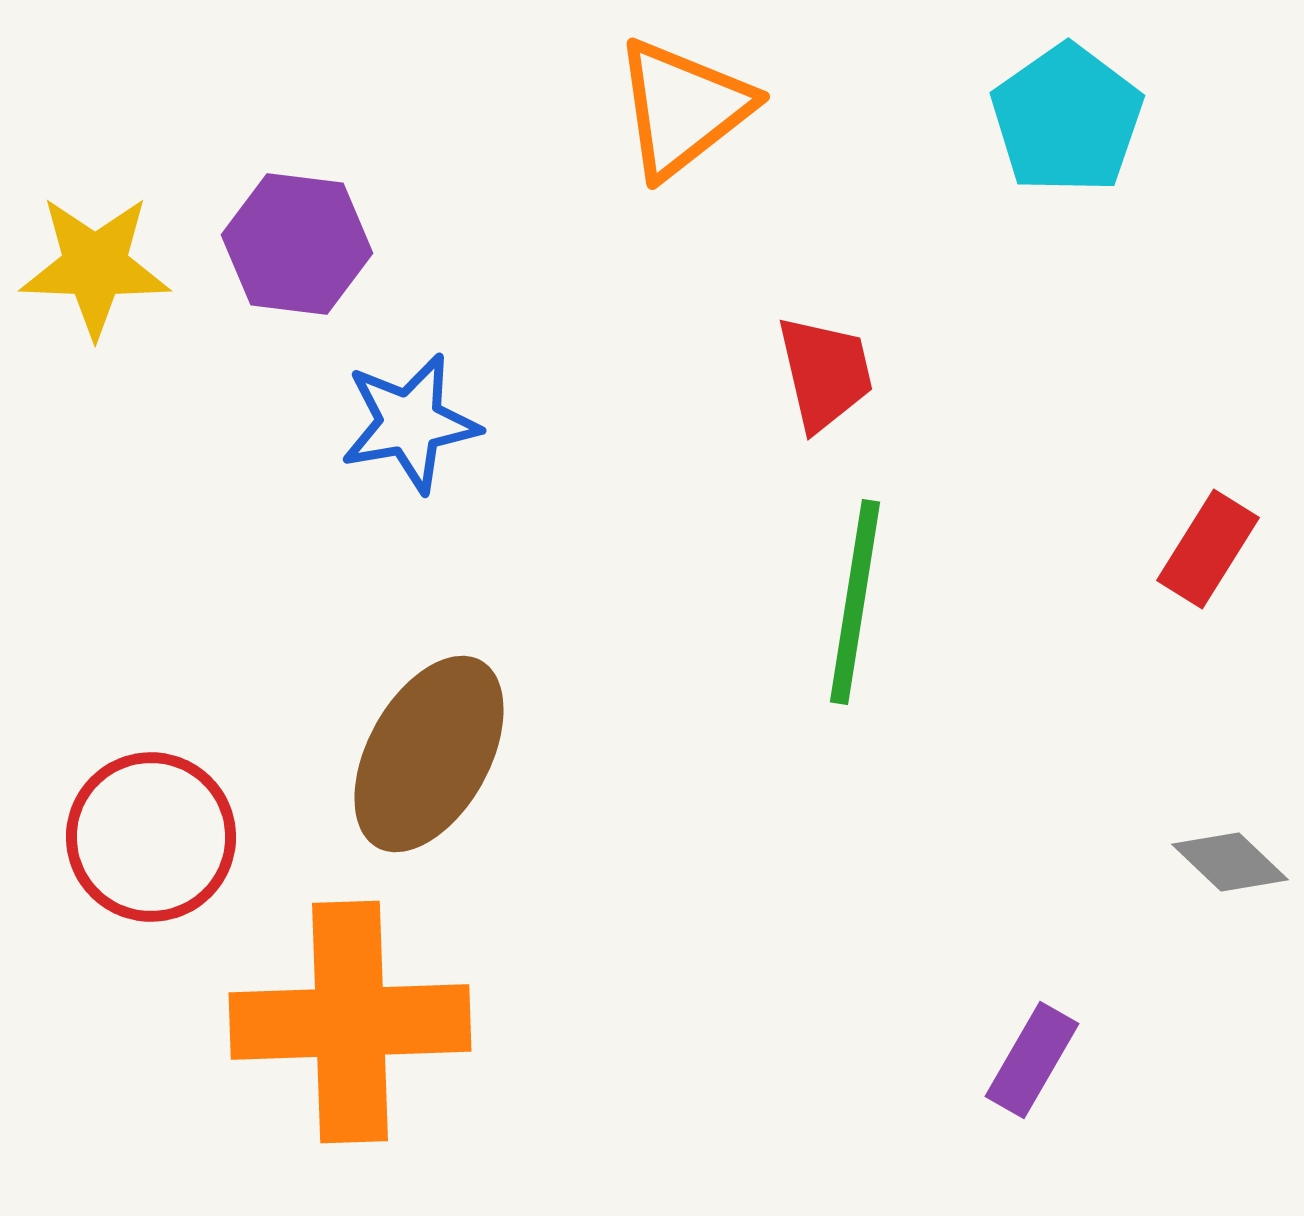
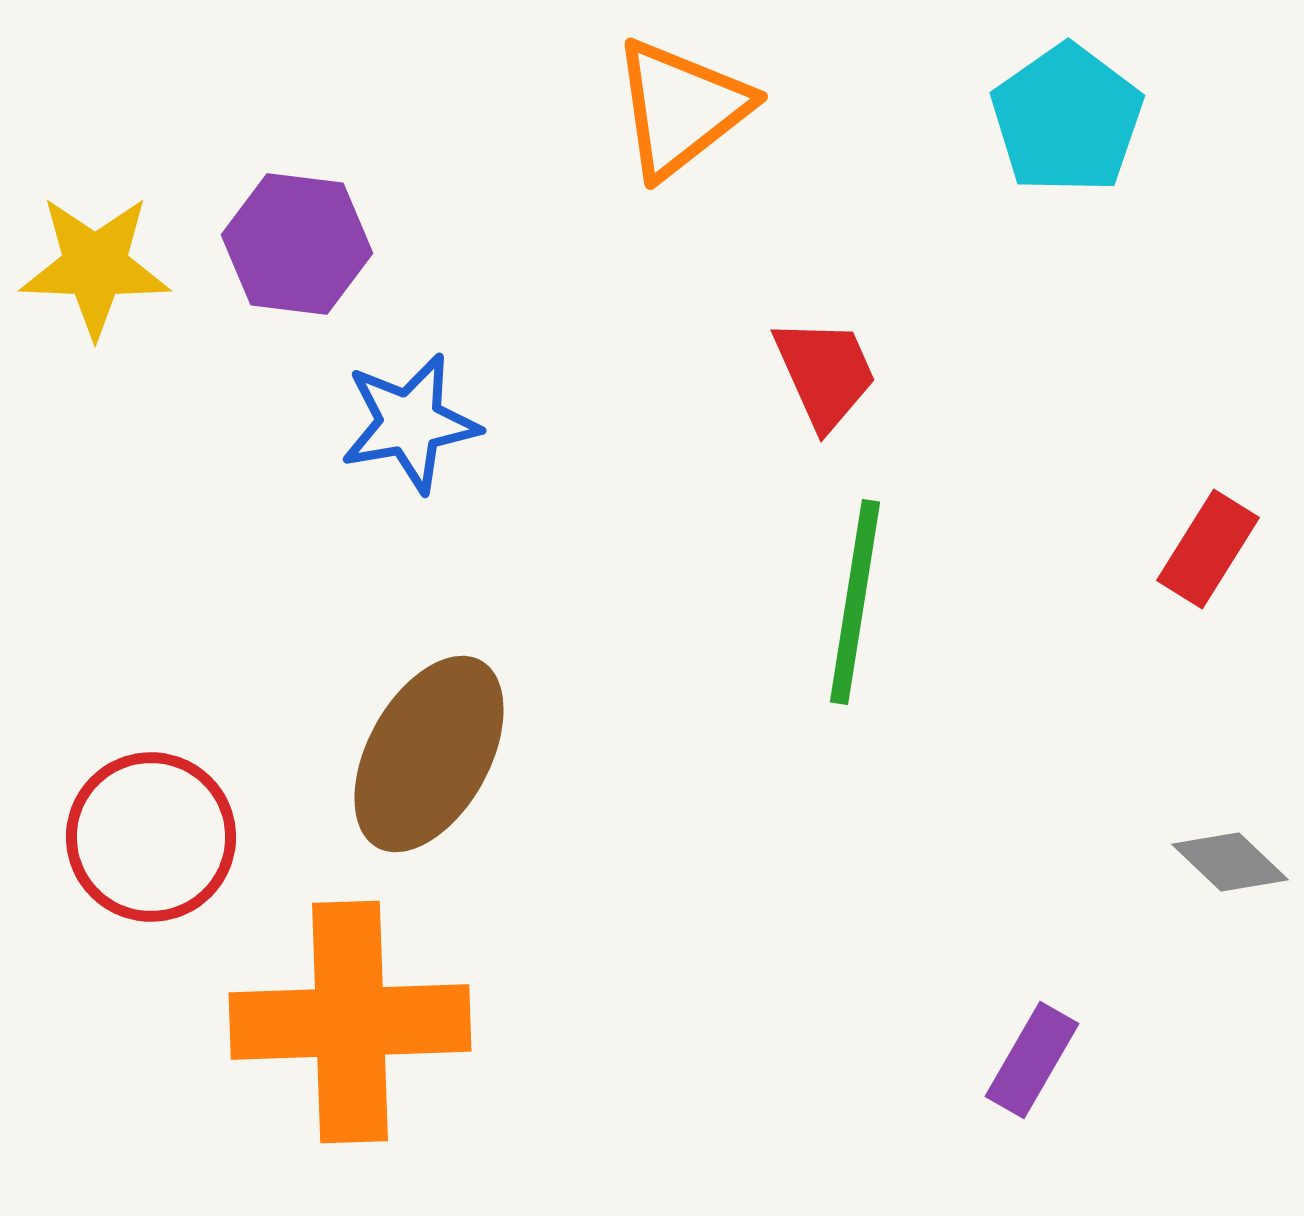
orange triangle: moved 2 px left
red trapezoid: rotated 11 degrees counterclockwise
